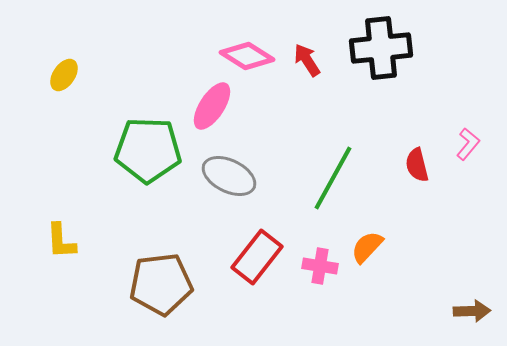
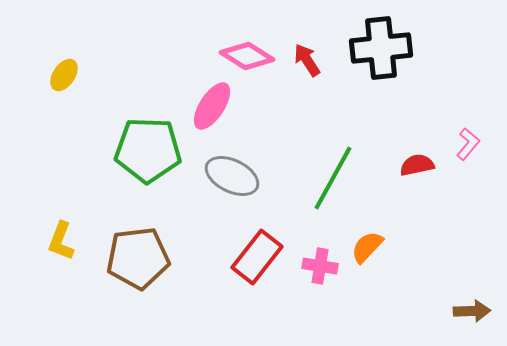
red semicircle: rotated 92 degrees clockwise
gray ellipse: moved 3 px right
yellow L-shape: rotated 24 degrees clockwise
brown pentagon: moved 23 px left, 26 px up
